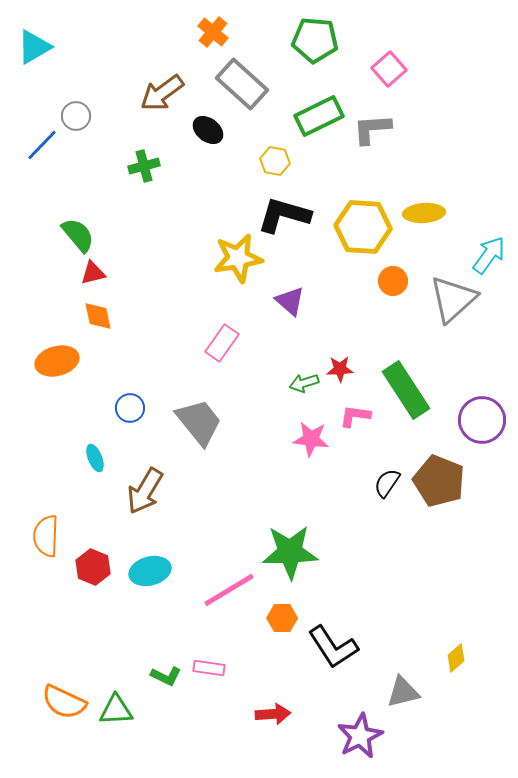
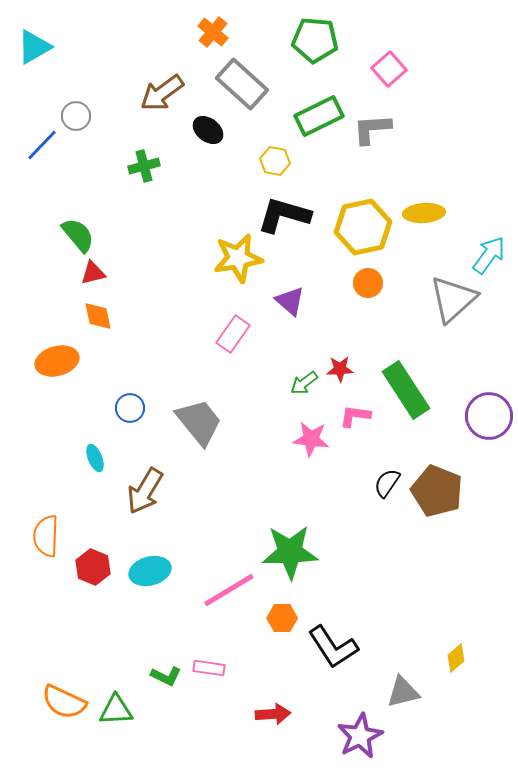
yellow hexagon at (363, 227): rotated 16 degrees counterclockwise
orange circle at (393, 281): moved 25 px left, 2 px down
pink rectangle at (222, 343): moved 11 px right, 9 px up
green arrow at (304, 383): rotated 20 degrees counterclockwise
purple circle at (482, 420): moved 7 px right, 4 px up
brown pentagon at (439, 481): moved 2 px left, 10 px down
